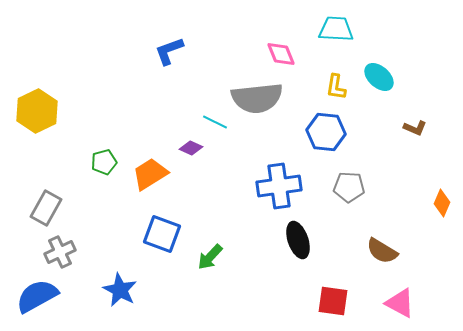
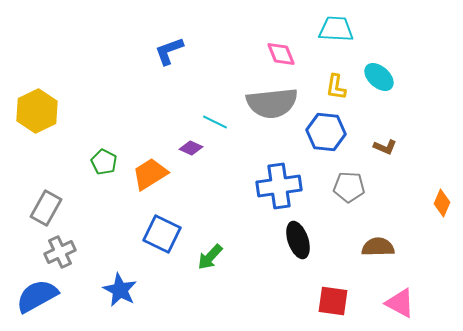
gray semicircle: moved 15 px right, 5 px down
brown L-shape: moved 30 px left, 19 px down
green pentagon: rotated 30 degrees counterclockwise
blue square: rotated 6 degrees clockwise
brown semicircle: moved 4 px left, 4 px up; rotated 148 degrees clockwise
